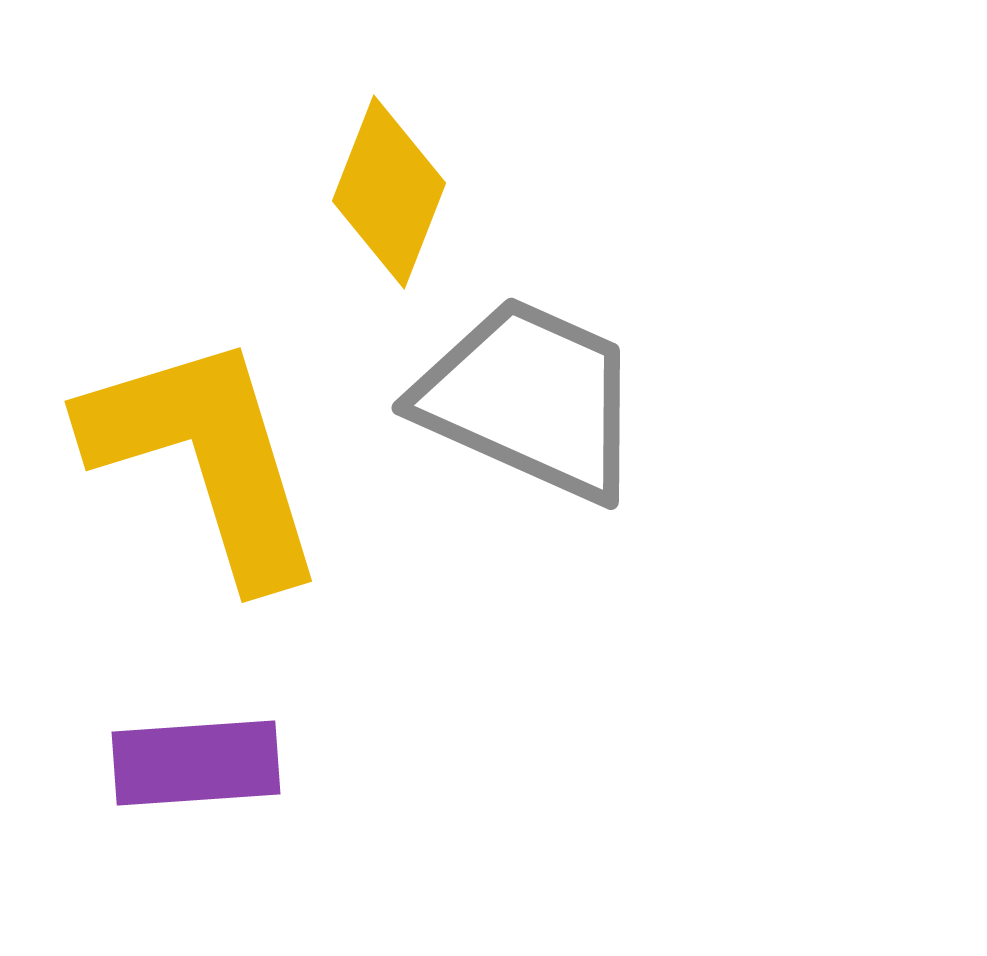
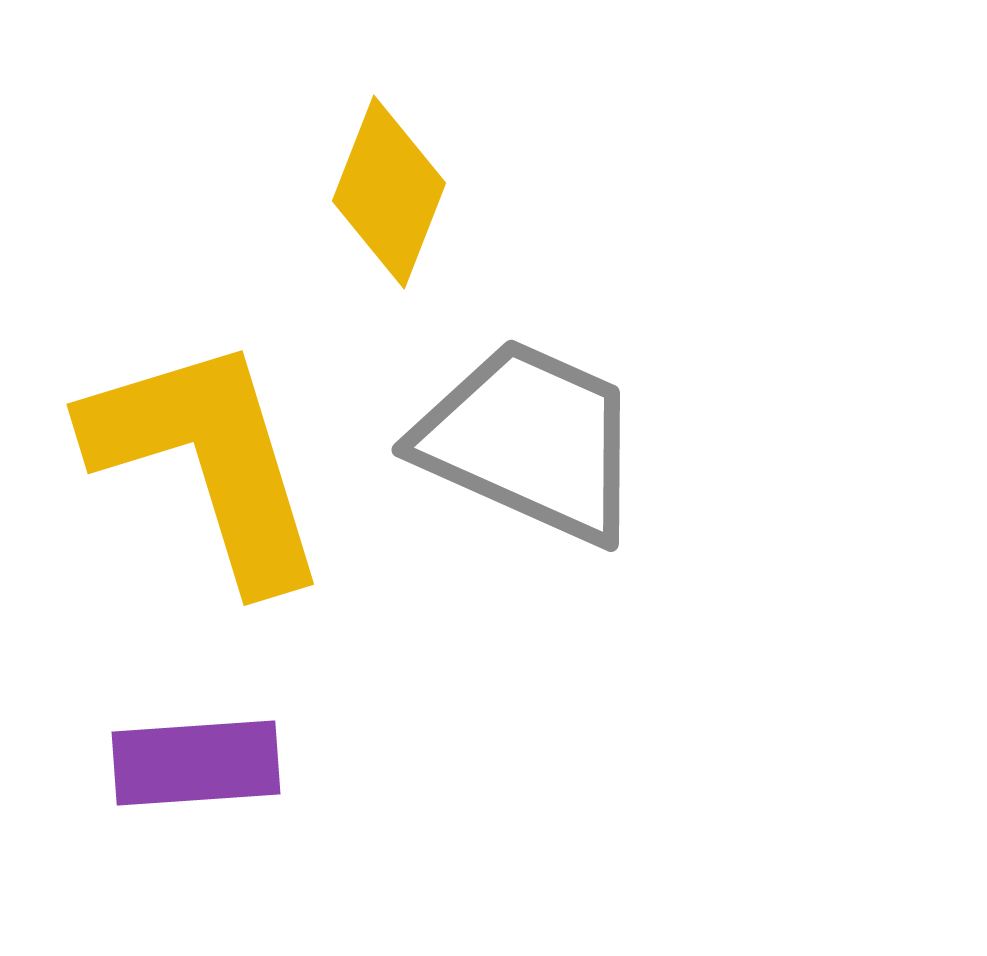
gray trapezoid: moved 42 px down
yellow L-shape: moved 2 px right, 3 px down
